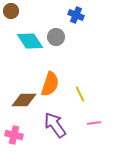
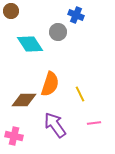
gray circle: moved 2 px right, 5 px up
cyan diamond: moved 3 px down
pink cross: moved 1 px down
